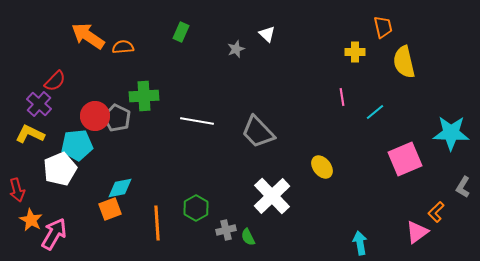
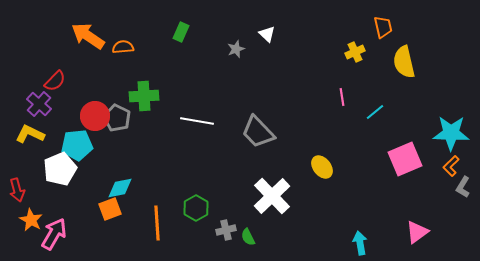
yellow cross: rotated 24 degrees counterclockwise
orange L-shape: moved 15 px right, 46 px up
